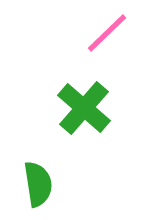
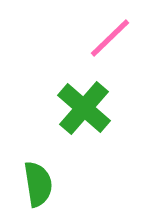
pink line: moved 3 px right, 5 px down
